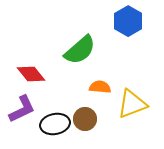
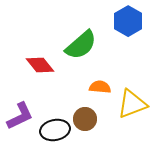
green semicircle: moved 1 px right, 5 px up
red diamond: moved 9 px right, 9 px up
purple L-shape: moved 2 px left, 7 px down
black ellipse: moved 6 px down
